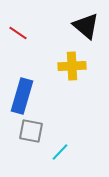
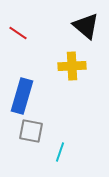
cyan line: rotated 24 degrees counterclockwise
